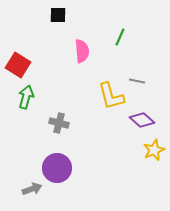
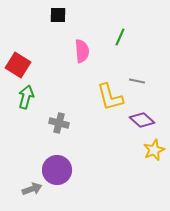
yellow L-shape: moved 1 px left, 1 px down
purple circle: moved 2 px down
